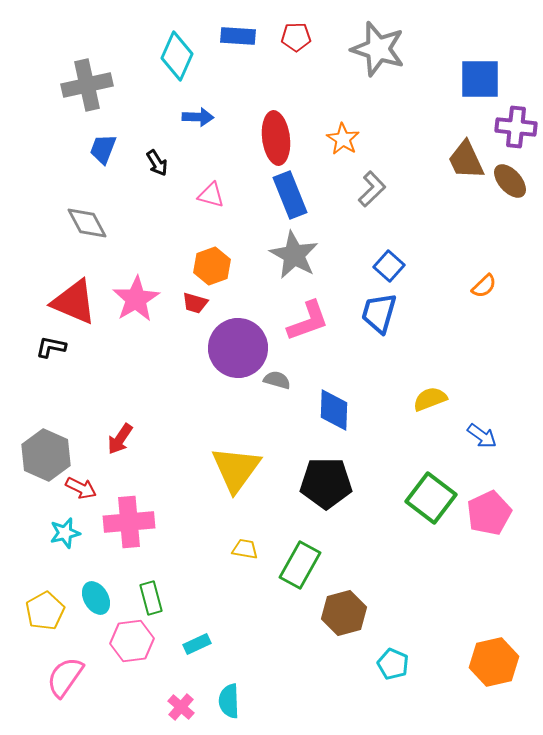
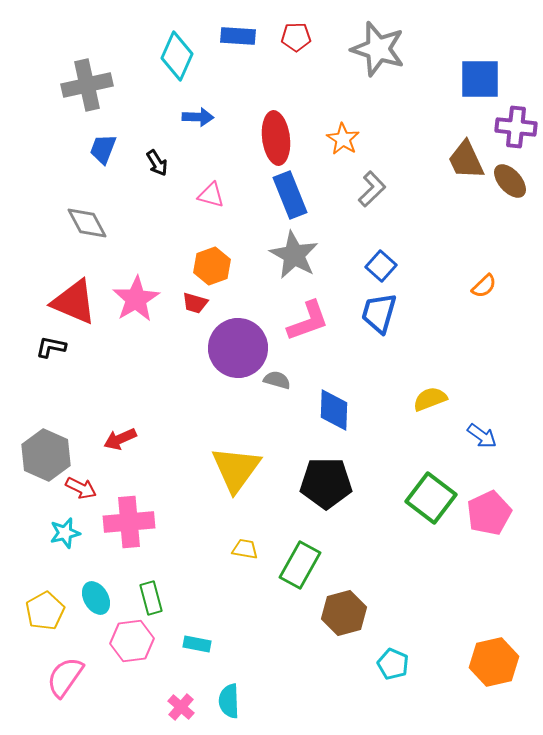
blue square at (389, 266): moved 8 px left
red arrow at (120, 439): rotated 32 degrees clockwise
cyan rectangle at (197, 644): rotated 36 degrees clockwise
